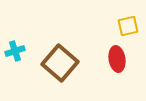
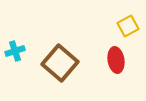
yellow square: rotated 15 degrees counterclockwise
red ellipse: moved 1 px left, 1 px down
